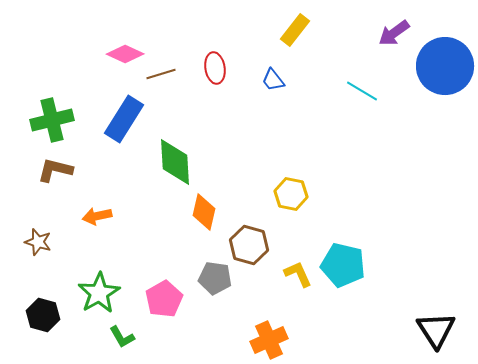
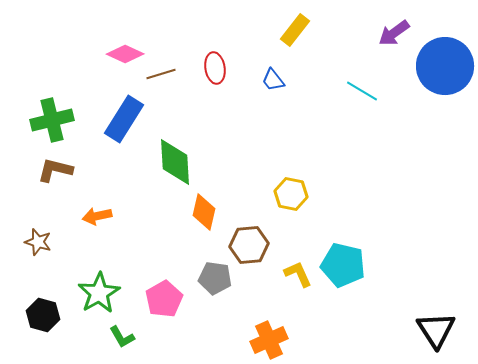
brown hexagon: rotated 21 degrees counterclockwise
